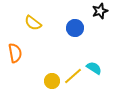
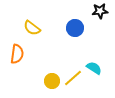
black star: rotated 14 degrees clockwise
yellow semicircle: moved 1 px left, 5 px down
orange semicircle: moved 2 px right, 1 px down; rotated 18 degrees clockwise
yellow line: moved 2 px down
